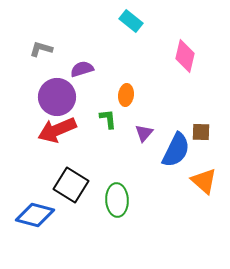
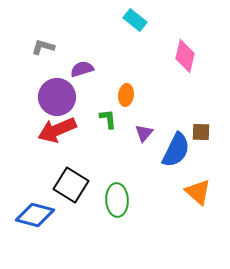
cyan rectangle: moved 4 px right, 1 px up
gray L-shape: moved 2 px right, 2 px up
orange triangle: moved 6 px left, 11 px down
